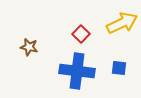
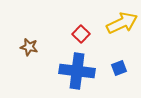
blue square: rotated 28 degrees counterclockwise
